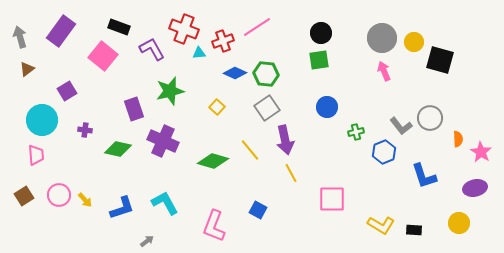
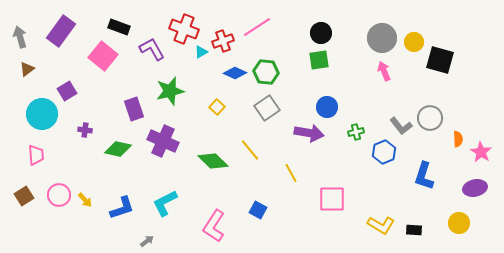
cyan triangle at (199, 53): moved 2 px right, 1 px up; rotated 24 degrees counterclockwise
green hexagon at (266, 74): moved 2 px up
cyan circle at (42, 120): moved 6 px up
purple arrow at (285, 140): moved 24 px right, 7 px up; rotated 68 degrees counterclockwise
green diamond at (213, 161): rotated 28 degrees clockwise
blue L-shape at (424, 176): rotated 36 degrees clockwise
cyan L-shape at (165, 203): rotated 88 degrees counterclockwise
pink L-shape at (214, 226): rotated 12 degrees clockwise
